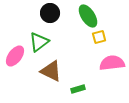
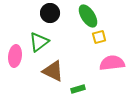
pink ellipse: rotated 30 degrees counterclockwise
brown triangle: moved 2 px right
